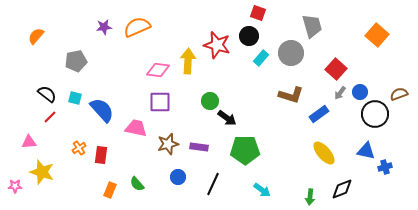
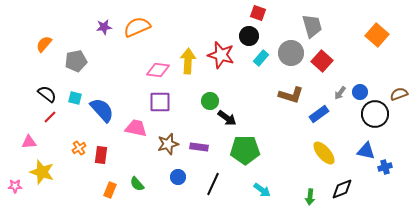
orange semicircle at (36, 36): moved 8 px right, 8 px down
red star at (217, 45): moved 4 px right, 10 px down
red square at (336, 69): moved 14 px left, 8 px up
